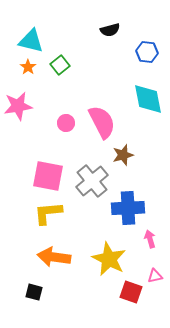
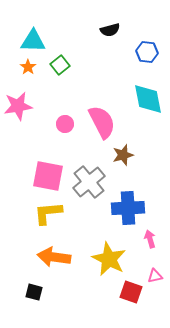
cyan triangle: moved 2 px right; rotated 12 degrees counterclockwise
pink circle: moved 1 px left, 1 px down
gray cross: moved 3 px left, 1 px down
